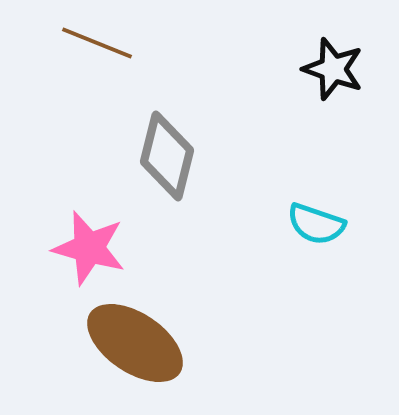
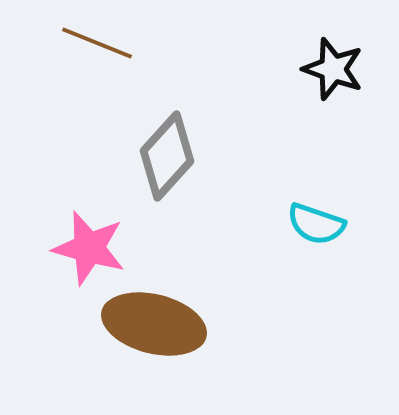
gray diamond: rotated 28 degrees clockwise
brown ellipse: moved 19 px right, 19 px up; rotated 20 degrees counterclockwise
